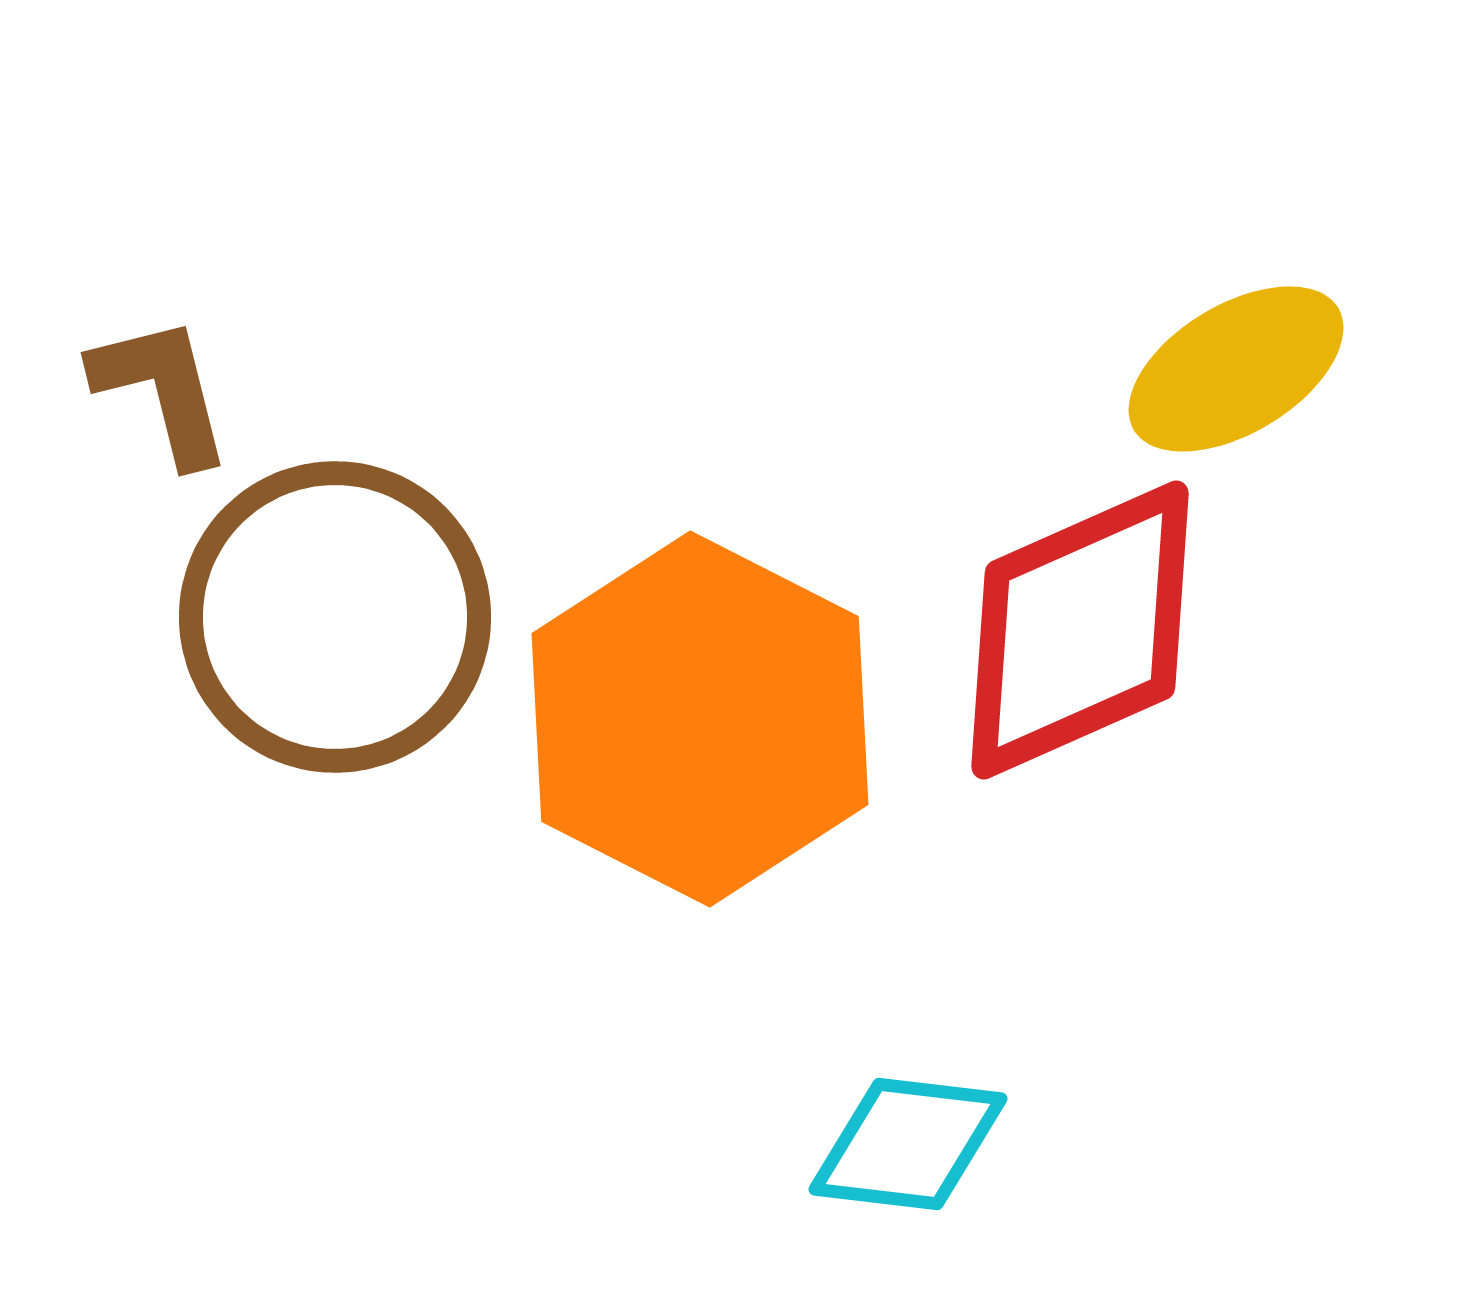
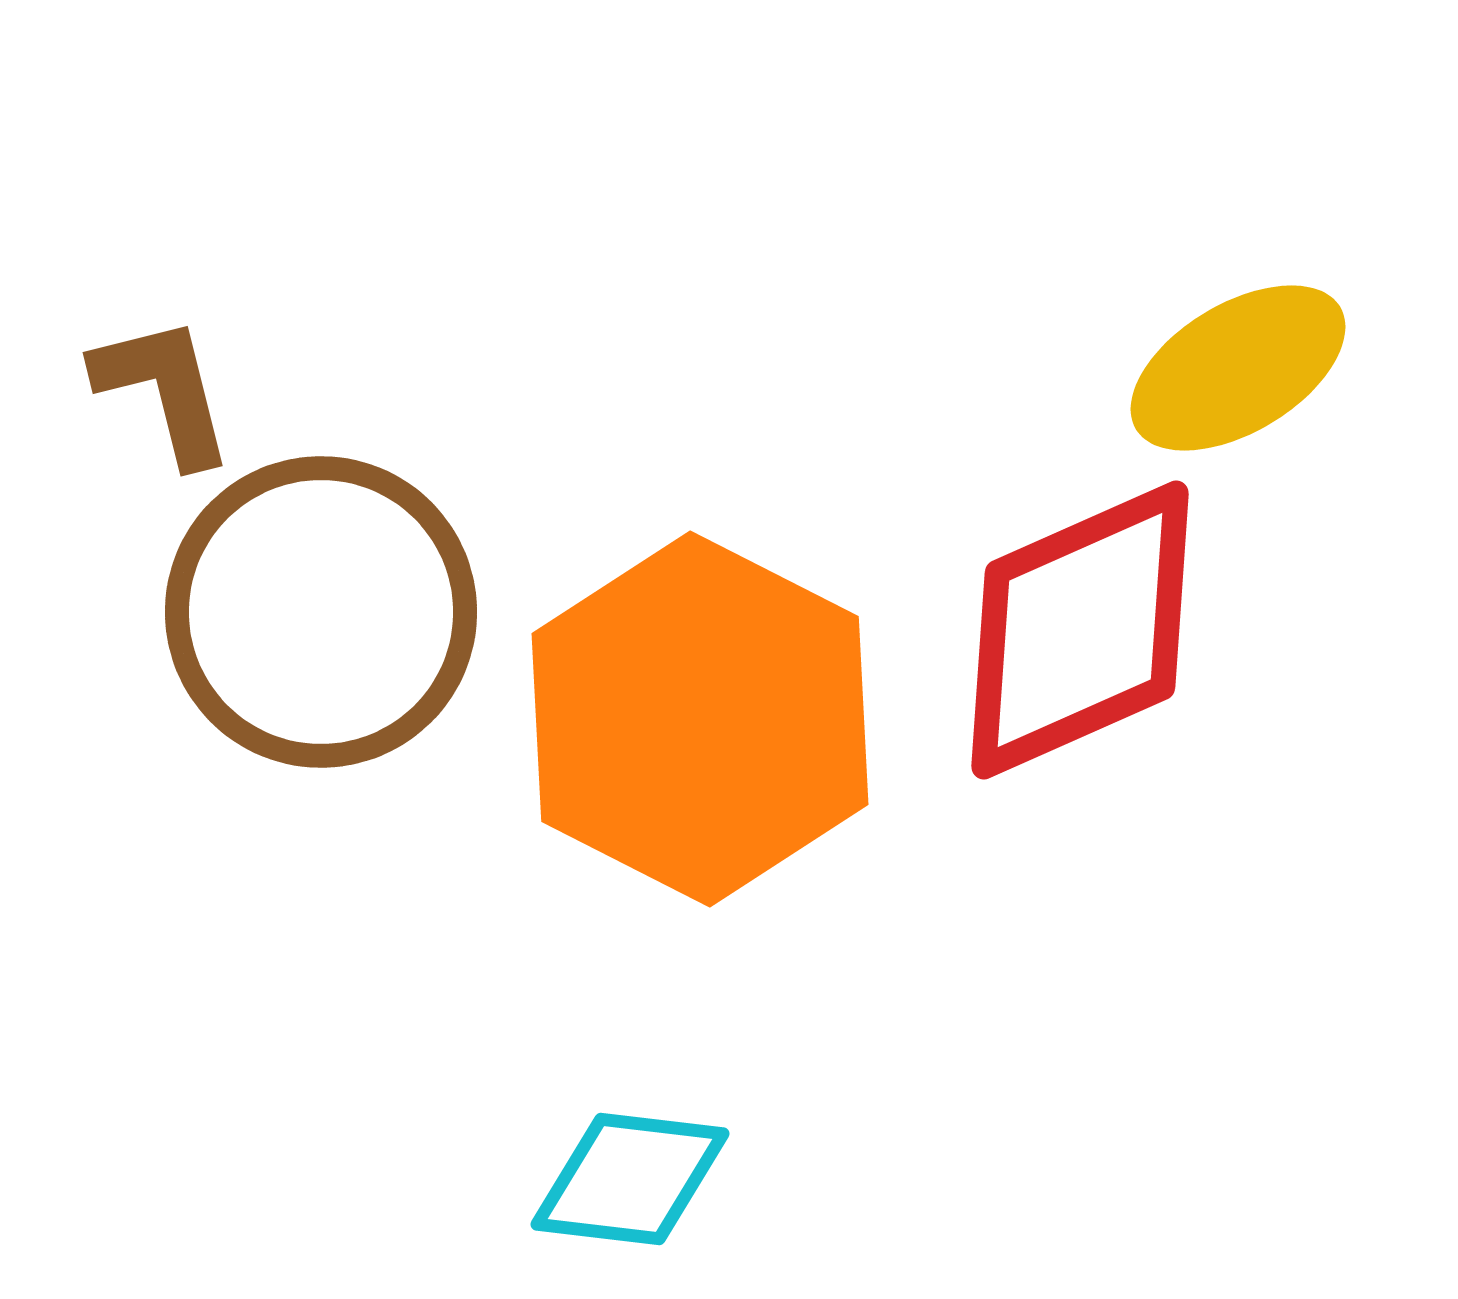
yellow ellipse: moved 2 px right, 1 px up
brown L-shape: moved 2 px right
brown circle: moved 14 px left, 5 px up
cyan diamond: moved 278 px left, 35 px down
